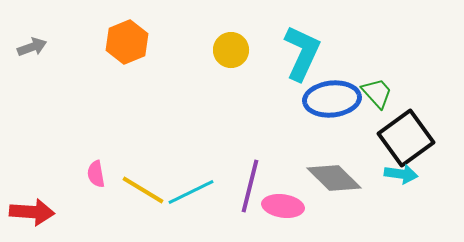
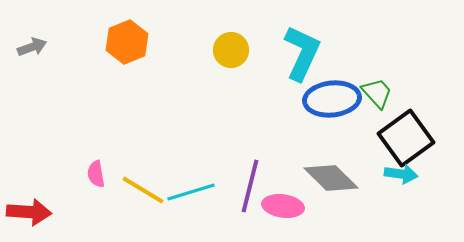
gray diamond: moved 3 px left
cyan line: rotated 9 degrees clockwise
red arrow: moved 3 px left
